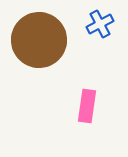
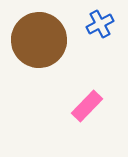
pink rectangle: rotated 36 degrees clockwise
